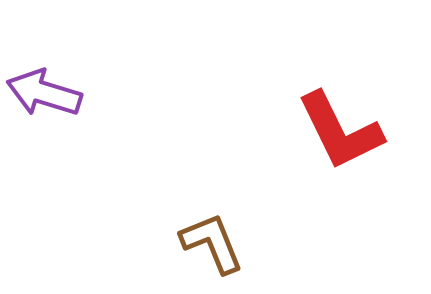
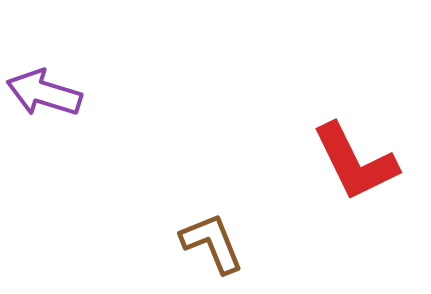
red L-shape: moved 15 px right, 31 px down
